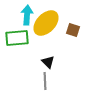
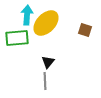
brown square: moved 12 px right
black triangle: rotated 24 degrees clockwise
